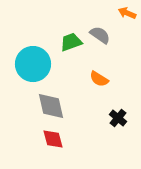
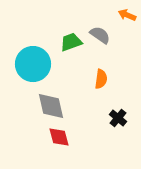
orange arrow: moved 2 px down
orange semicircle: moved 2 px right; rotated 114 degrees counterclockwise
red diamond: moved 6 px right, 2 px up
